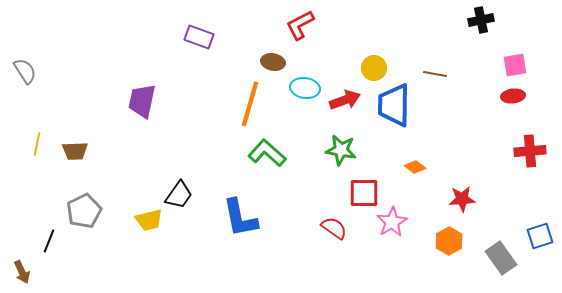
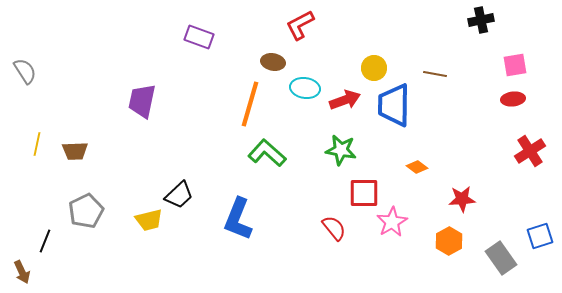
red ellipse: moved 3 px down
red cross: rotated 28 degrees counterclockwise
orange diamond: moved 2 px right
black trapezoid: rotated 12 degrees clockwise
gray pentagon: moved 2 px right
blue L-shape: moved 2 px left, 1 px down; rotated 33 degrees clockwise
red semicircle: rotated 16 degrees clockwise
black line: moved 4 px left
